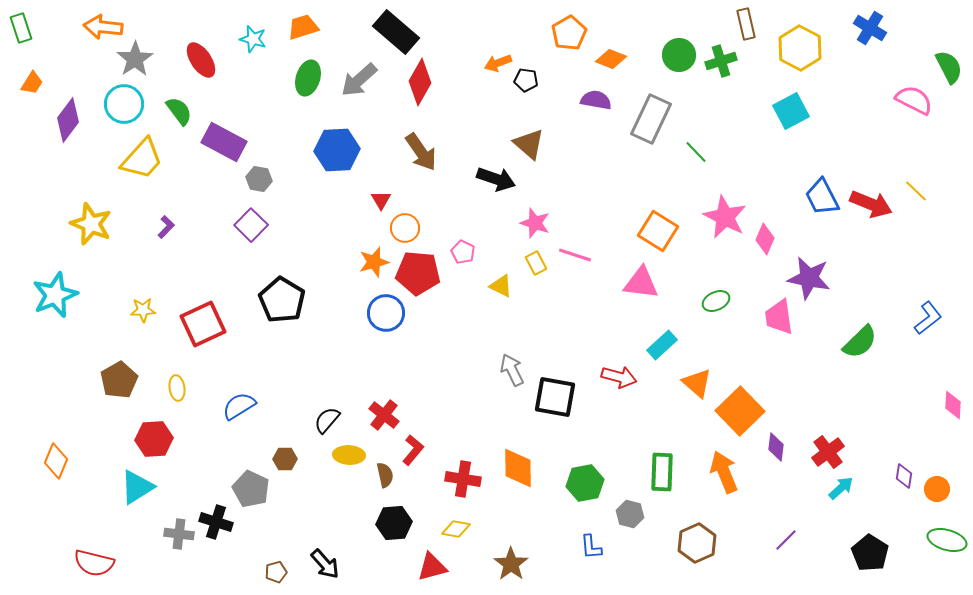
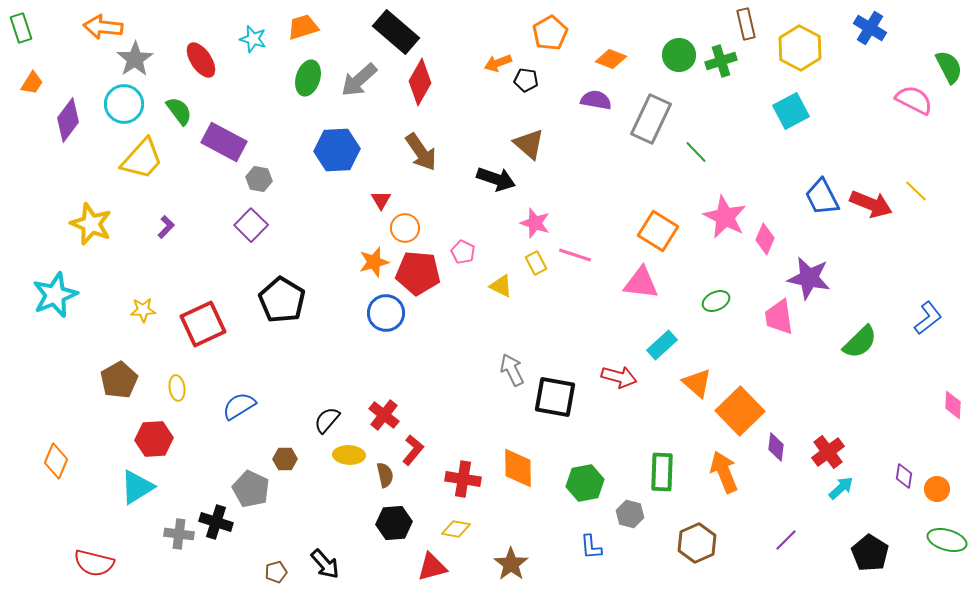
orange pentagon at (569, 33): moved 19 px left
